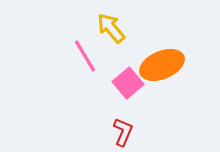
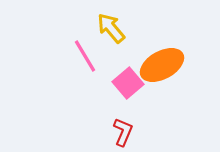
orange ellipse: rotated 6 degrees counterclockwise
